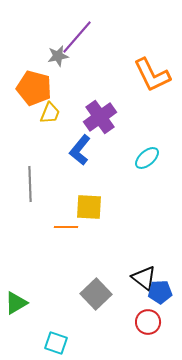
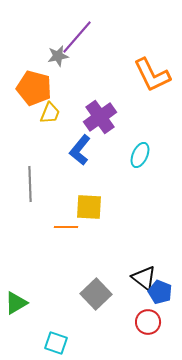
cyan ellipse: moved 7 px left, 3 px up; rotated 25 degrees counterclockwise
blue pentagon: rotated 25 degrees clockwise
